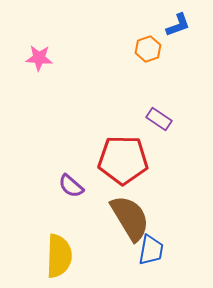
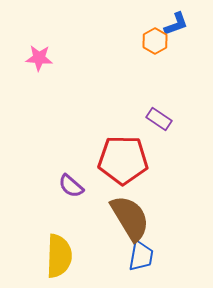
blue L-shape: moved 2 px left, 1 px up
orange hexagon: moved 7 px right, 8 px up; rotated 10 degrees counterclockwise
blue trapezoid: moved 10 px left, 6 px down
